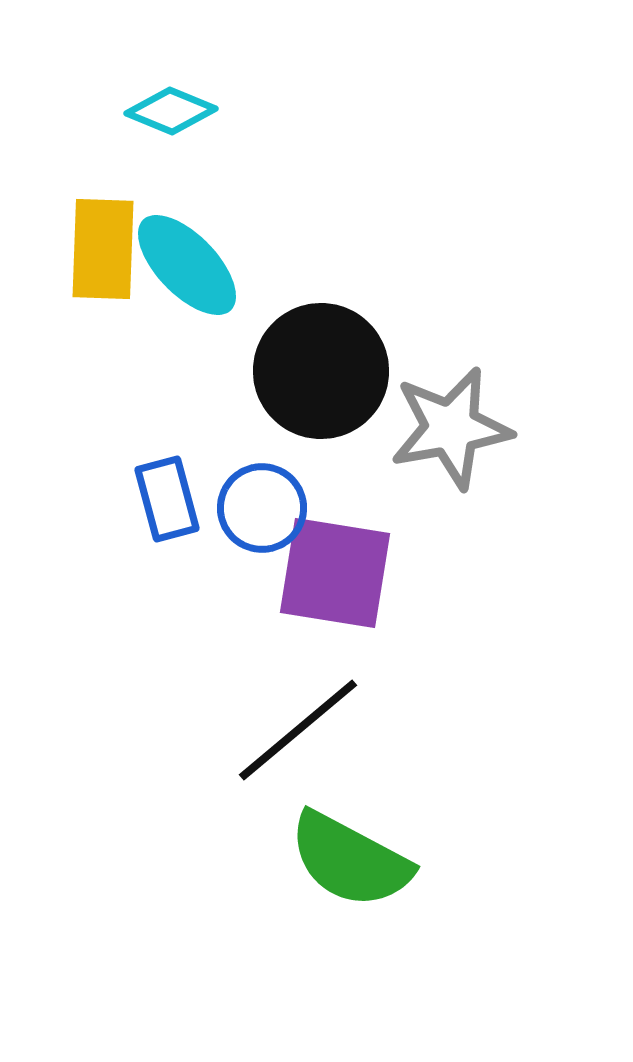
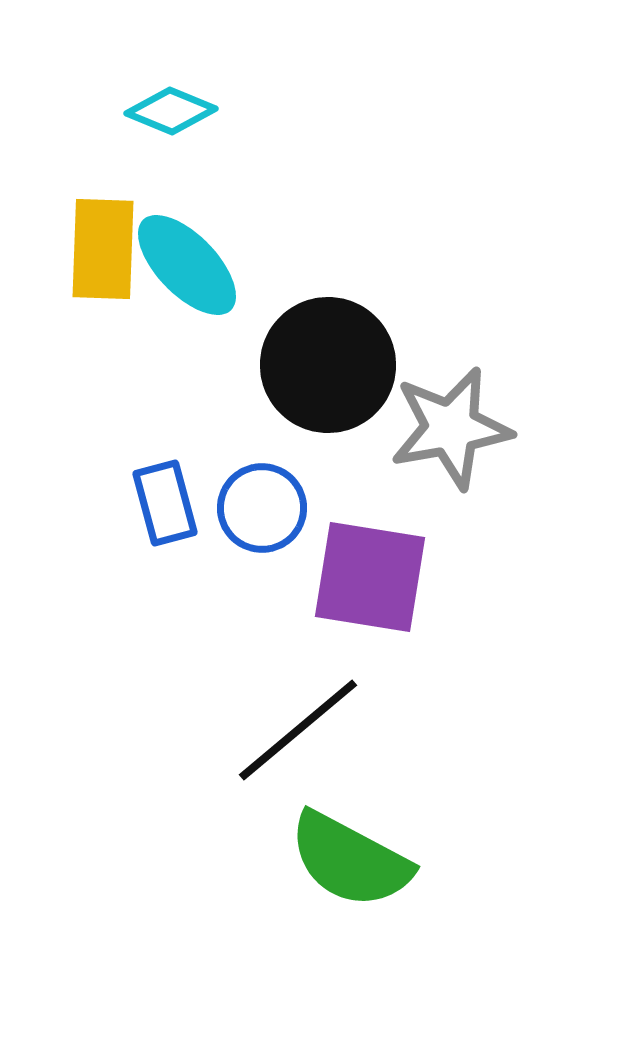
black circle: moved 7 px right, 6 px up
blue rectangle: moved 2 px left, 4 px down
purple square: moved 35 px right, 4 px down
